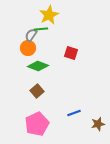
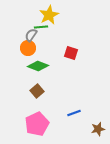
green line: moved 2 px up
brown star: moved 5 px down
